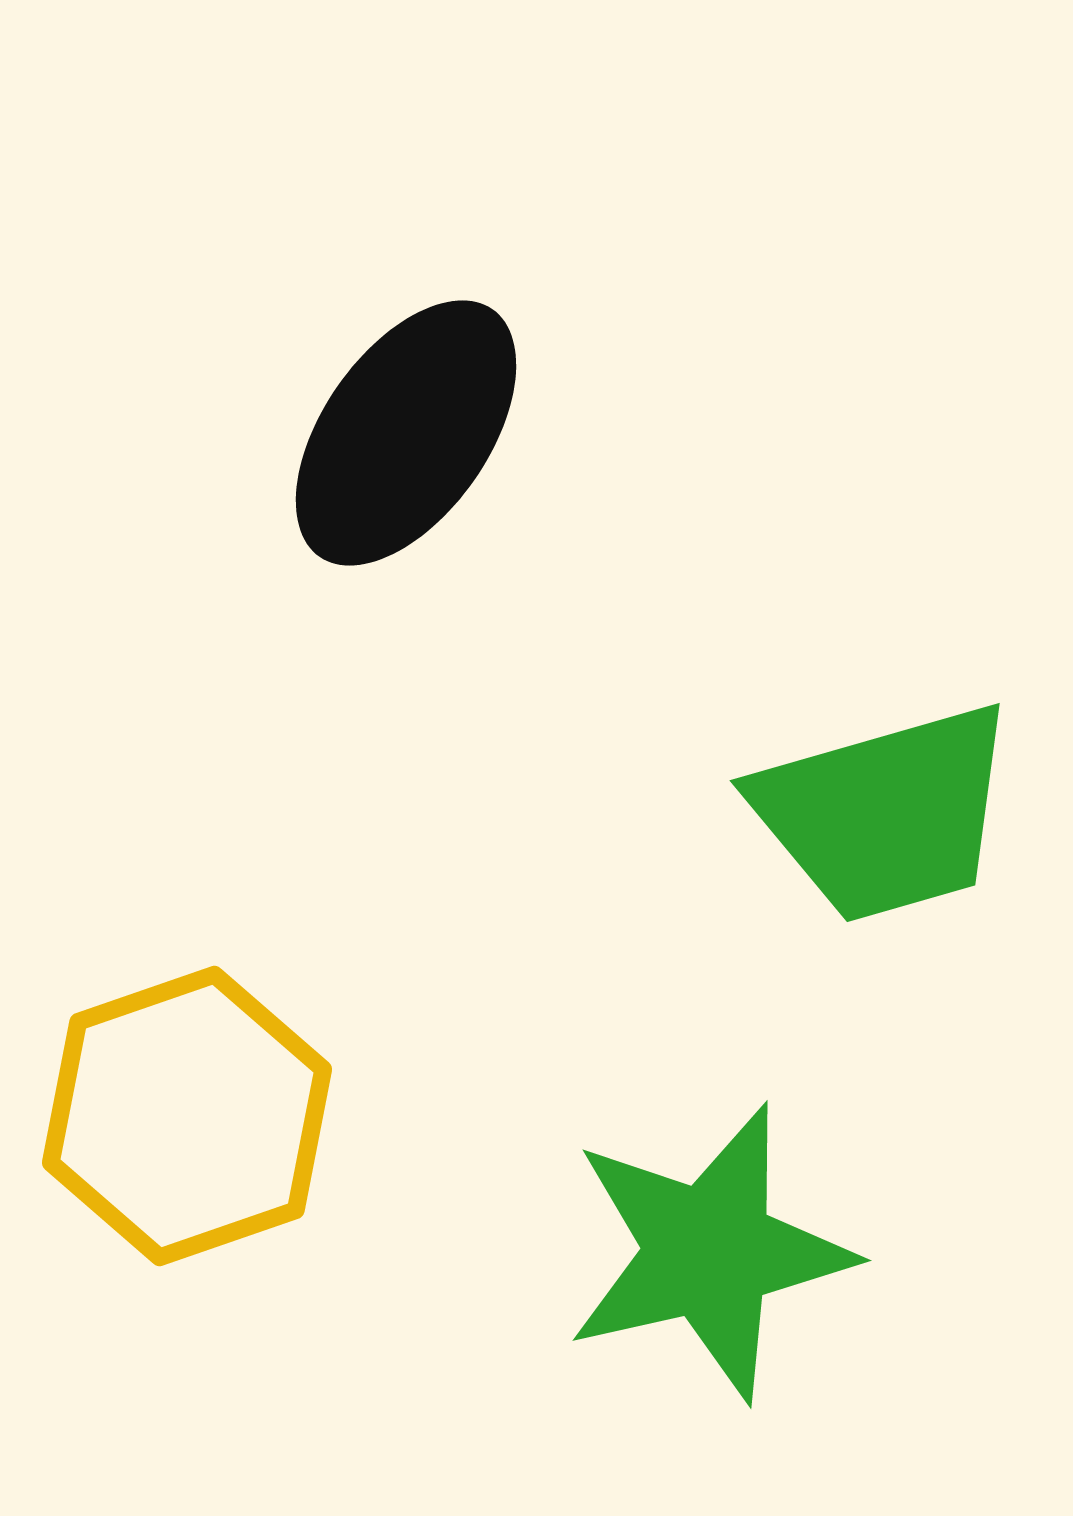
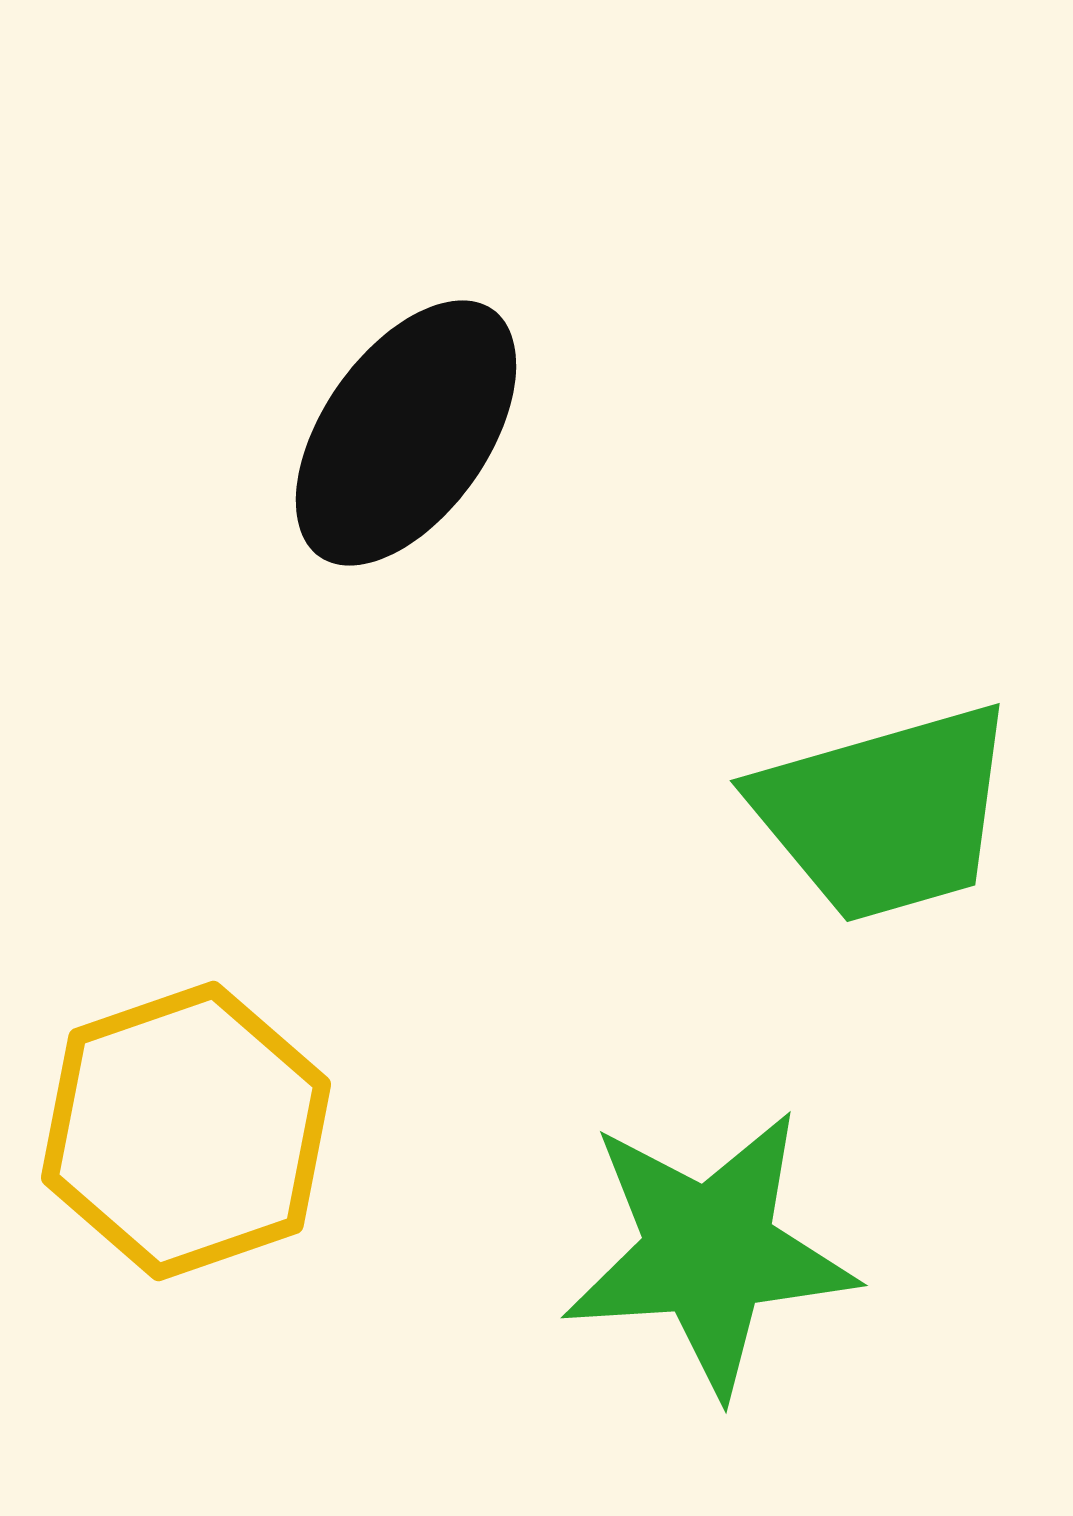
yellow hexagon: moved 1 px left, 15 px down
green star: rotated 9 degrees clockwise
